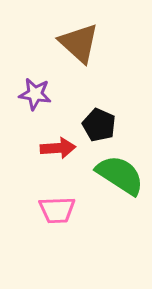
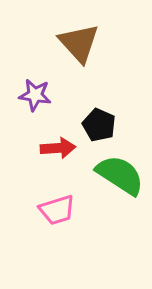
brown triangle: rotated 6 degrees clockwise
purple star: moved 1 px down
pink trapezoid: rotated 15 degrees counterclockwise
